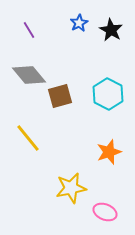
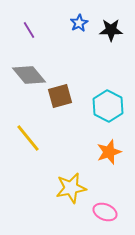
black star: rotated 30 degrees counterclockwise
cyan hexagon: moved 12 px down
